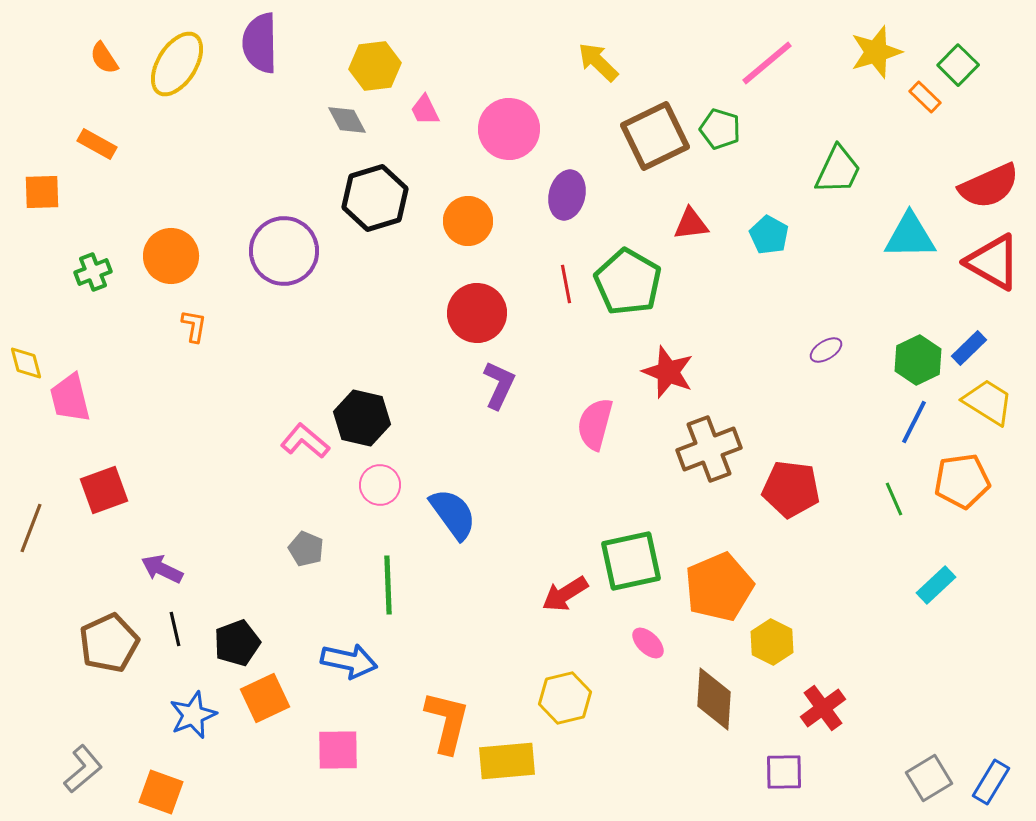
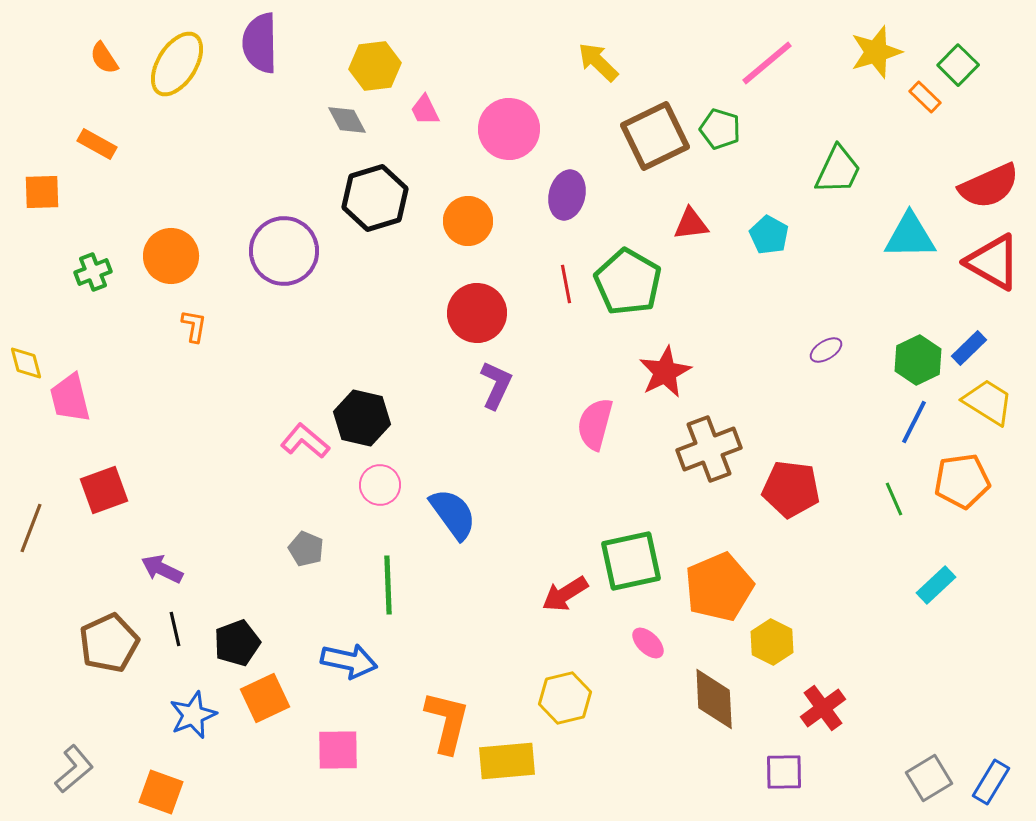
red star at (668, 372): moved 3 px left; rotated 24 degrees clockwise
purple L-shape at (499, 385): moved 3 px left
brown diamond at (714, 699): rotated 6 degrees counterclockwise
gray L-shape at (83, 769): moved 9 px left
